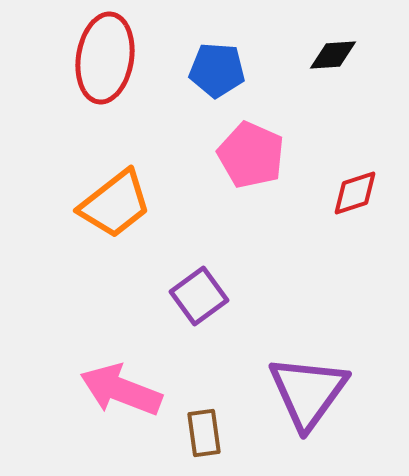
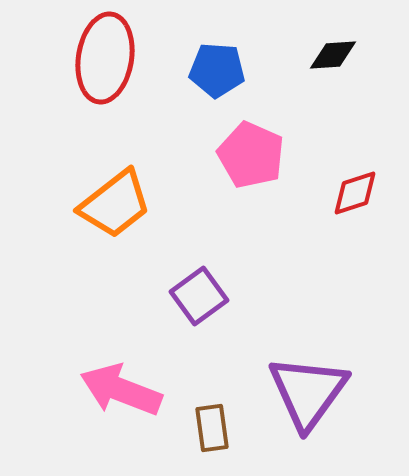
brown rectangle: moved 8 px right, 5 px up
